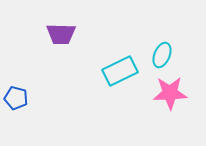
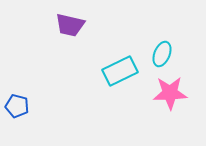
purple trapezoid: moved 9 px right, 9 px up; rotated 12 degrees clockwise
cyan ellipse: moved 1 px up
blue pentagon: moved 1 px right, 8 px down
